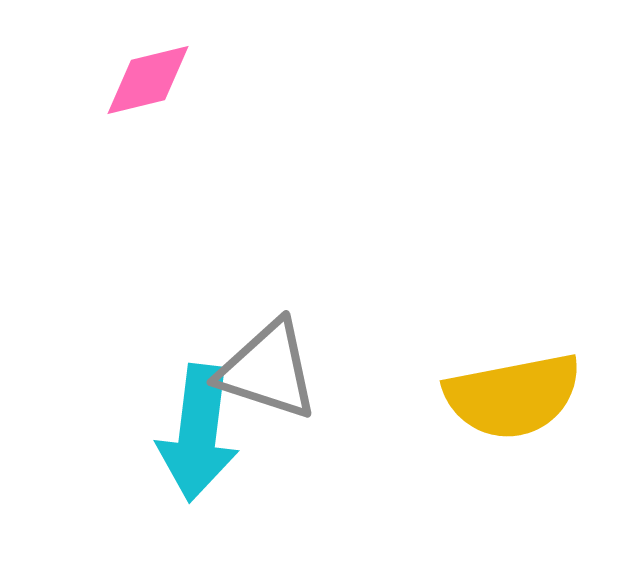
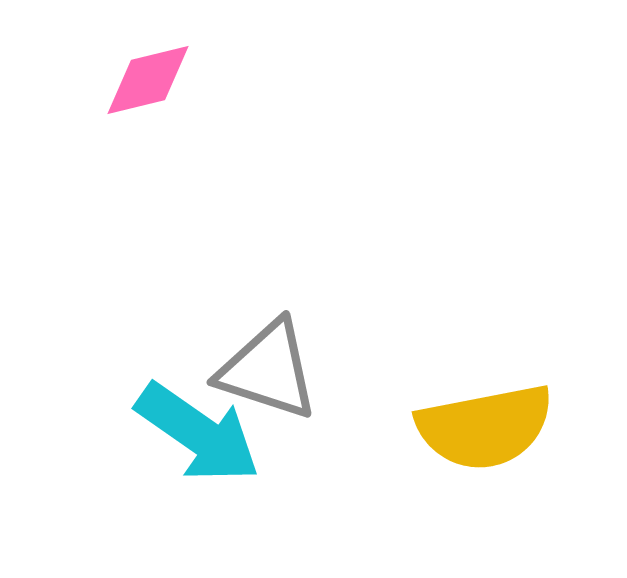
yellow semicircle: moved 28 px left, 31 px down
cyan arrow: rotated 62 degrees counterclockwise
